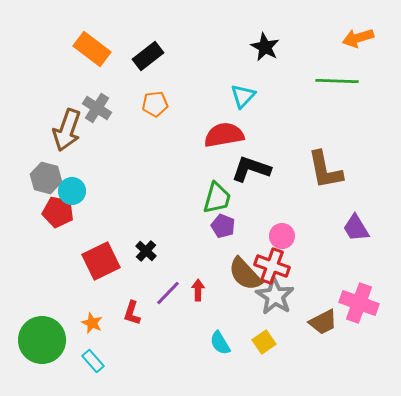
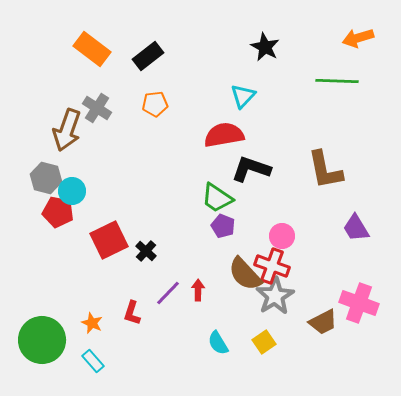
green trapezoid: rotated 108 degrees clockwise
red square: moved 8 px right, 21 px up
gray star: rotated 9 degrees clockwise
cyan semicircle: moved 2 px left
